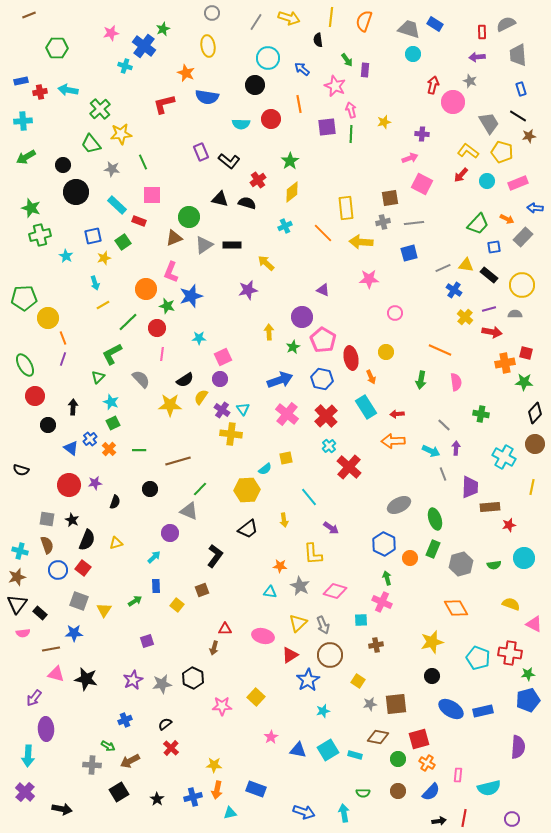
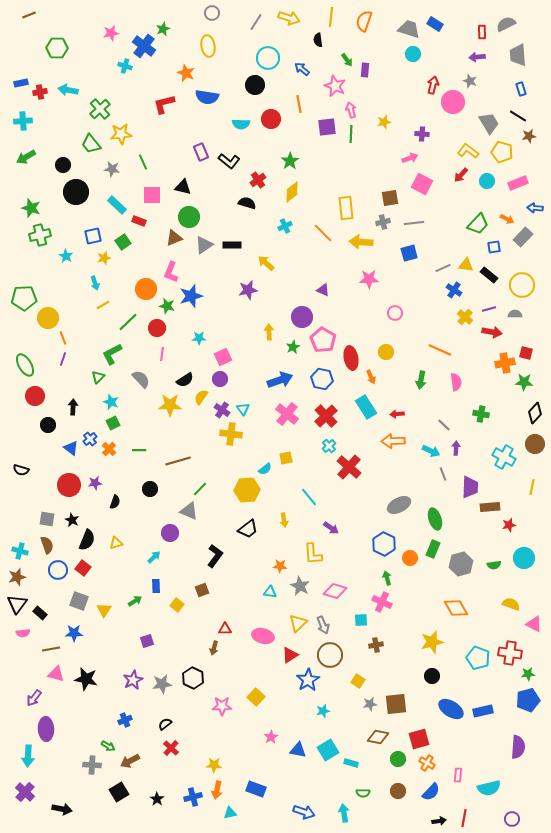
blue rectangle at (21, 81): moved 2 px down
black triangle at (220, 199): moved 37 px left, 12 px up
cyan rectangle at (355, 755): moved 4 px left, 8 px down
